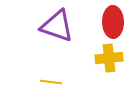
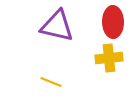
purple triangle: rotated 6 degrees counterclockwise
yellow line: rotated 15 degrees clockwise
